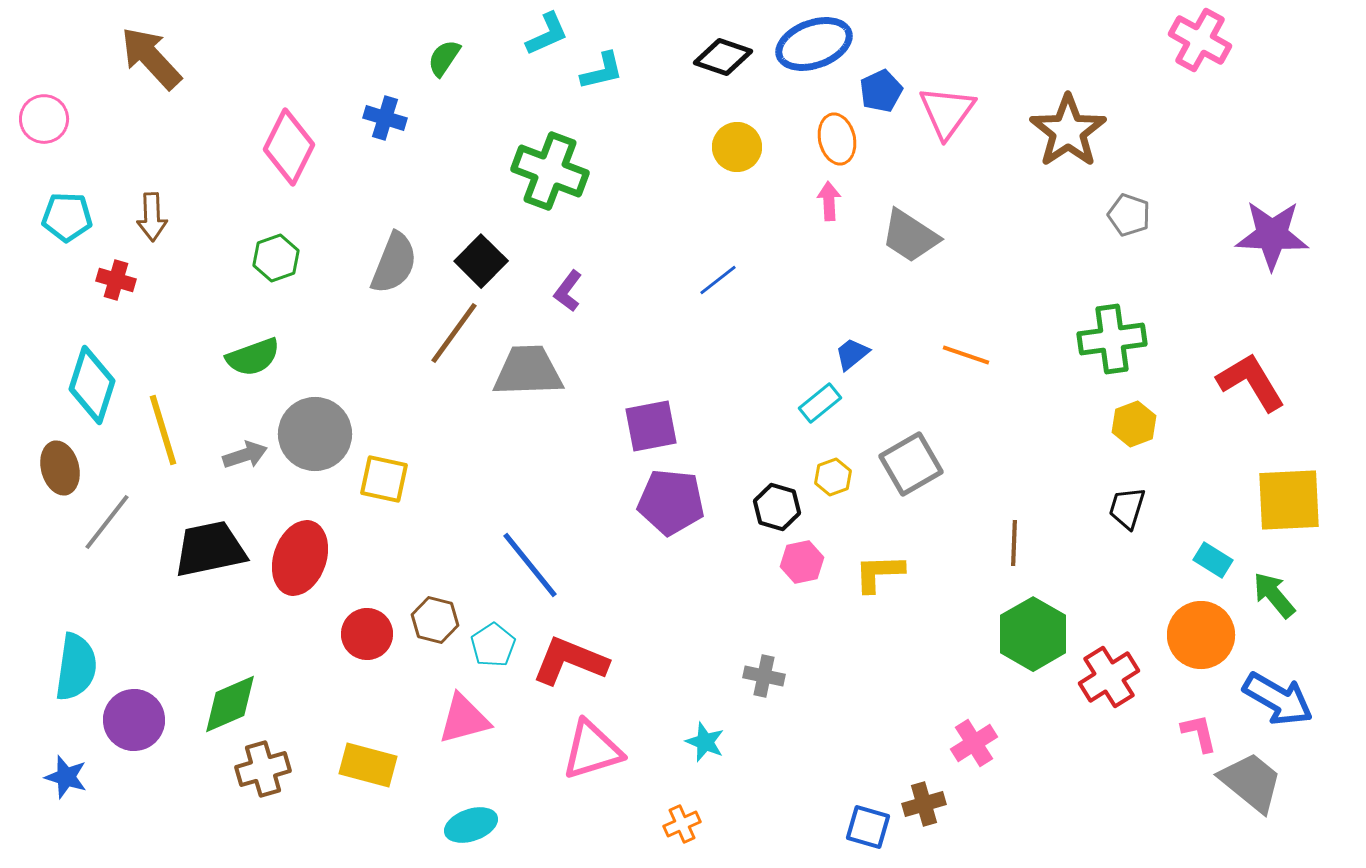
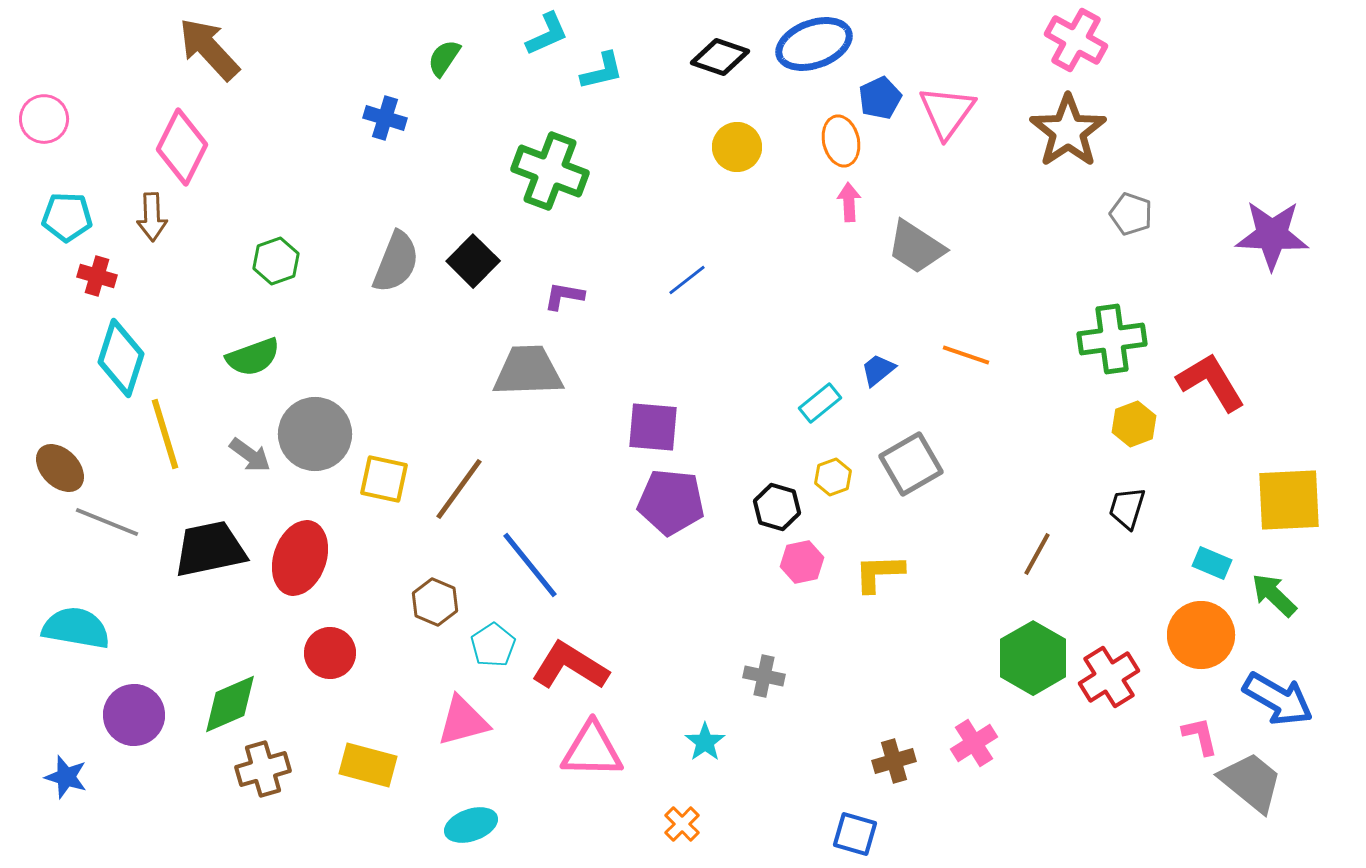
pink cross at (1200, 40): moved 124 px left
black diamond at (723, 57): moved 3 px left
brown arrow at (151, 58): moved 58 px right, 9 px up
blue pentagon at (881, 91): moved 1 px left, 7 px down
orange ellipse at (837, 139): moved 4 px right, 2 px down
pink diamond at (289, 147): moved 107 px left
pink arrow at (829, 201): moved 20 px right, 1 px down
gray pentagon at (1129, 215): moved 2 px right, 1 px up
gray trapezoid at (910, 236): moved 6 px right, 11 px down
green hexagon at (276, 258): moved 3 px down
black square at (481, 261): moved 8 px left
gray semicircle at (394, 263): moved 2 px right, 1 px up
red cross at (116, 280): moved 19 px left, 4 px up
blue line at (718, 280): moved 31 px left
purple L-shape at (568, 291): moved 4 px left, 5 px down; rotated 63 degrees clockwise
brown line at (454, 333): moved 5 px right, 156 px down
blue trapezoid at (852, 354): moved 26 px right, 16 px down
red L-shape at (1251, 382): moved 40 px left
cyan diamond at (92, 385): moved 29 px right, 27 px up
purple square at (651, 426): moved 2 px right, 1 px down; rotated 16 degrees clockwise
yellow line at (163, 430): moved 2 px right, 4 px down
gray arrow at (245, 455): moved 5 px right; rotated 54 degrees clockwise
brown ellipse at (60, 468): rotated 30 degrees counterclockwise
gray line at (107, 522): rotated 74 degrees clockwise
brown line at (1014, 543): moved 23 px right, 11 px down; rotated 27 degrees clockwise
cyan rectangle at (1213, 560): moved 1 px left, 3 px down; rotated 9 degrees counterclockwise
green arrow at (1274, 595): rotated 6 degrees counterclockwise
brown hexagon at (435, 620): moved 18 px up; rotated 9 degrees clockwise
red circle at (367, 634): moved 37 px left, 19 px down
green hexagon at (1033, 634): moved 24 px down
red L-shape at (570, 661): moved 5 px down; rotated 10 degrees clockwise
cyan semicircle at (76, 667): moved 39 px up; rotated 88 degrees counterclockwise
pink triangle at (464, 719): moved 1 px left, 2 px down
purple circle at (134, 720): moved 5 px up
pink L-shape at (1199, 733): moved 1 px right, 3 px down
cyan star at (705, 742): rotated 15 degrees clockwise
pink triangle at (592, 750): rotated 18 degrees clockwise
brown cross at (924, 804): moved 30 px left, 43 px up
orange cross at (682, 824): rotated 21 degrees counterclockwise
blue square at (868, 827): moved 13 px left, 7 px down
